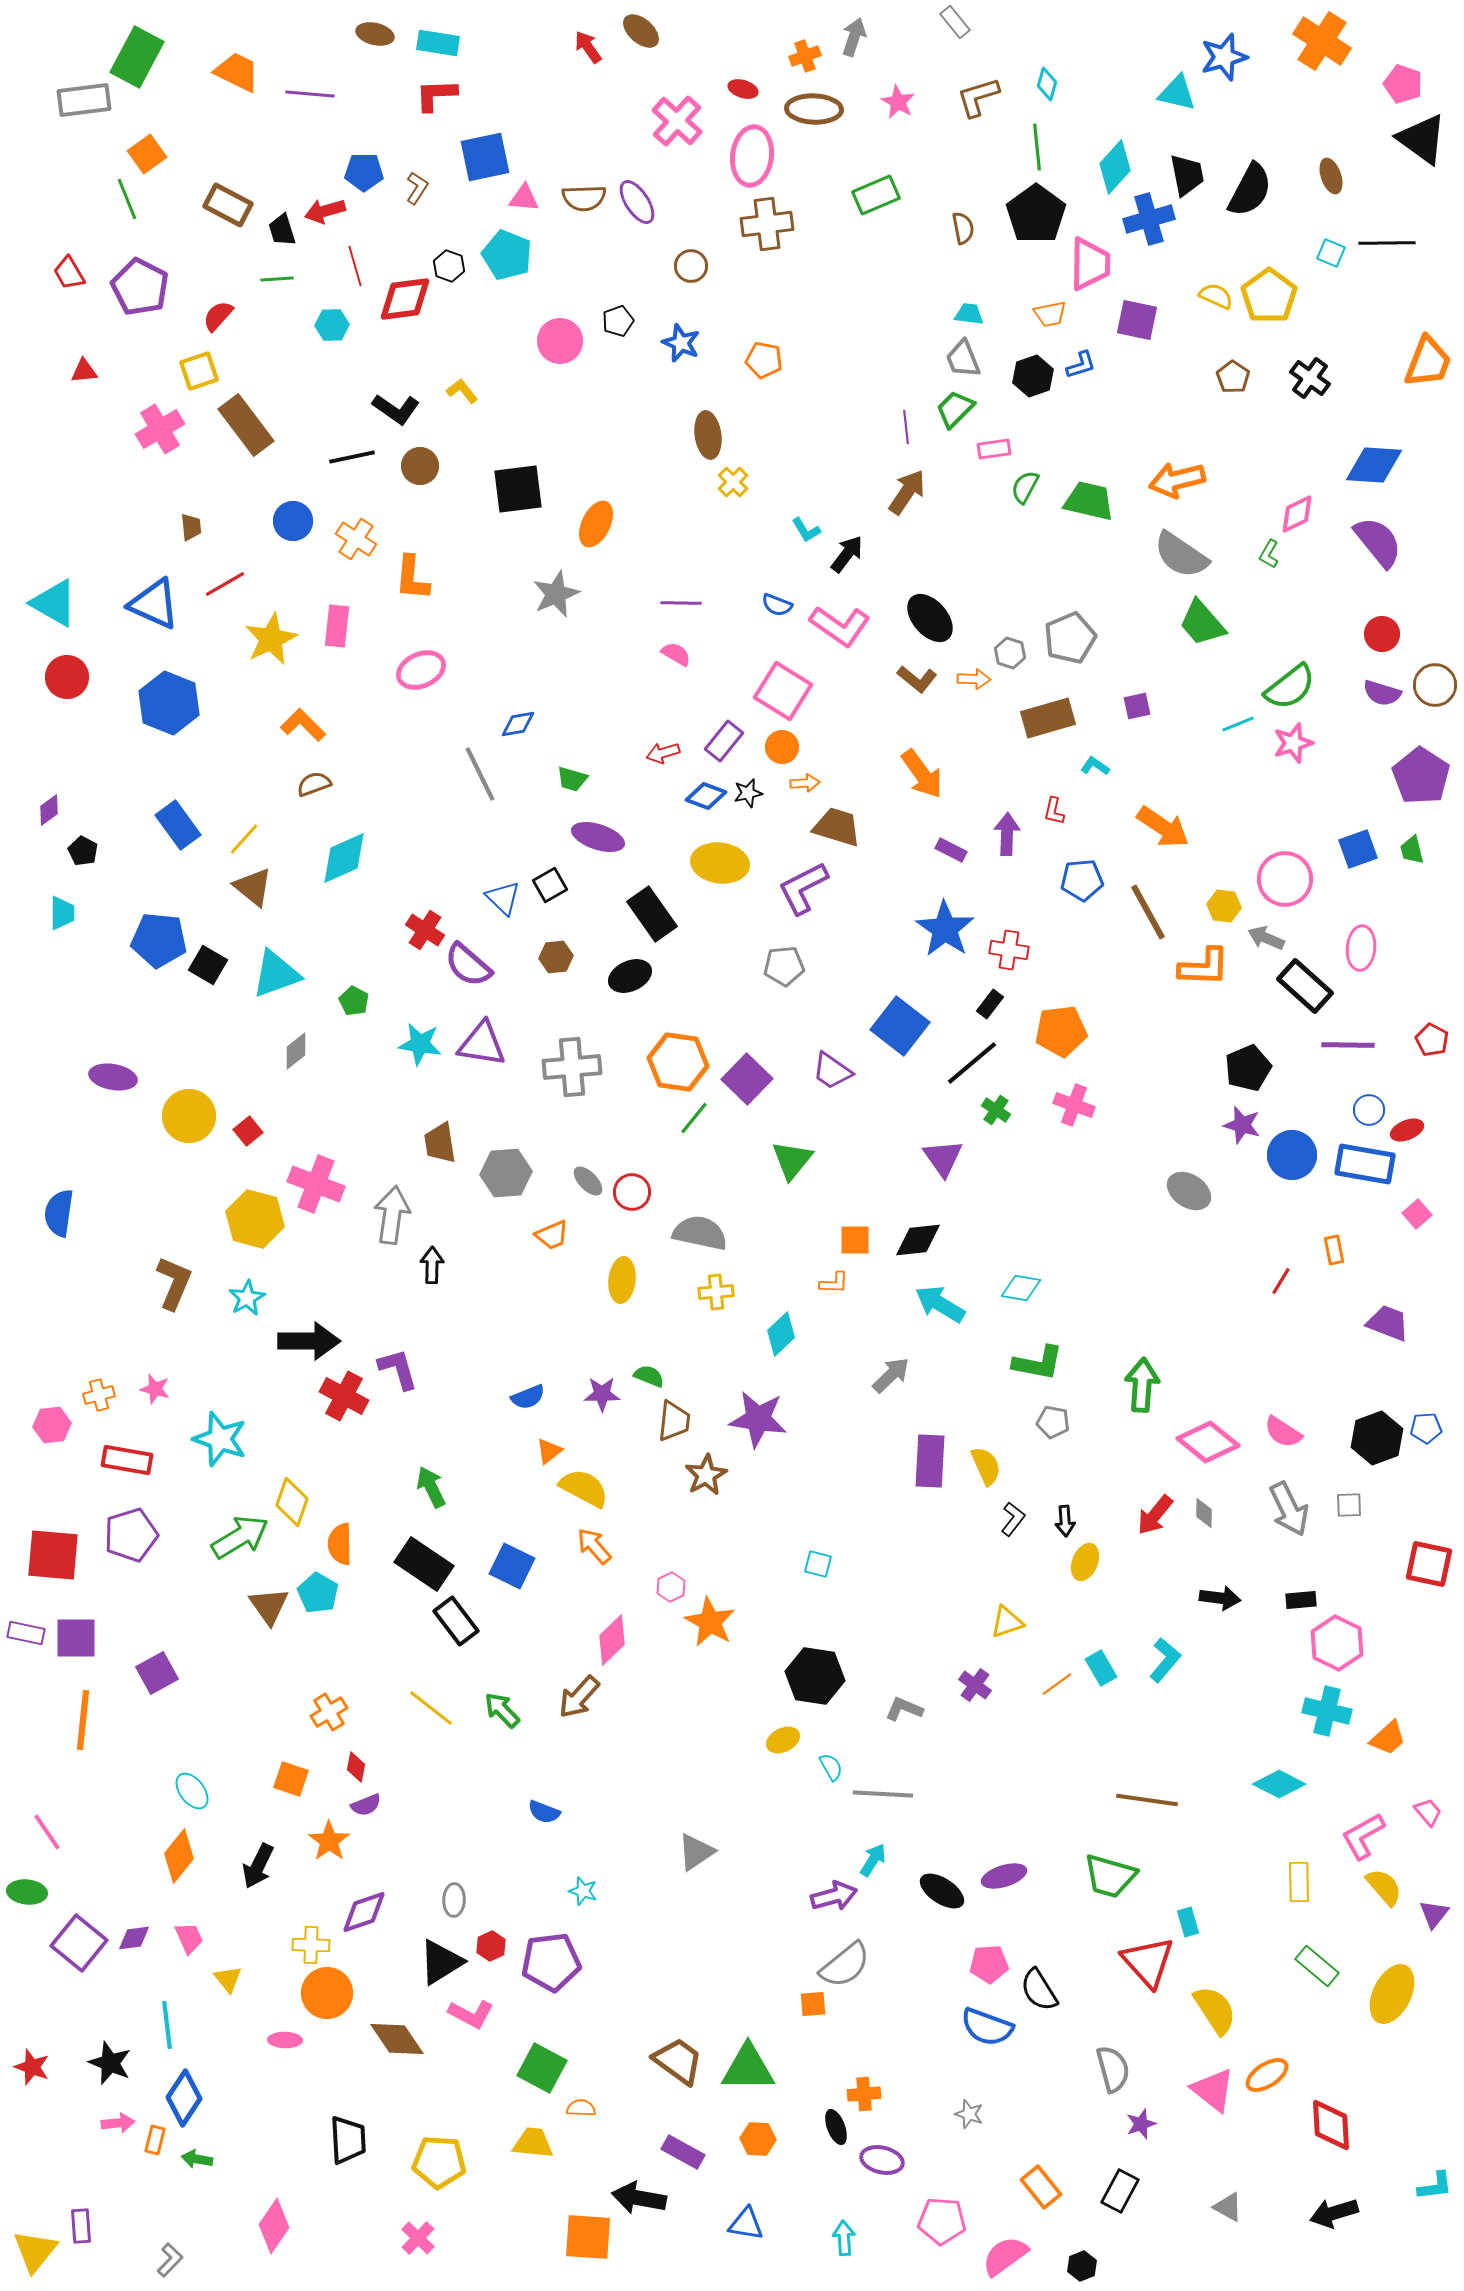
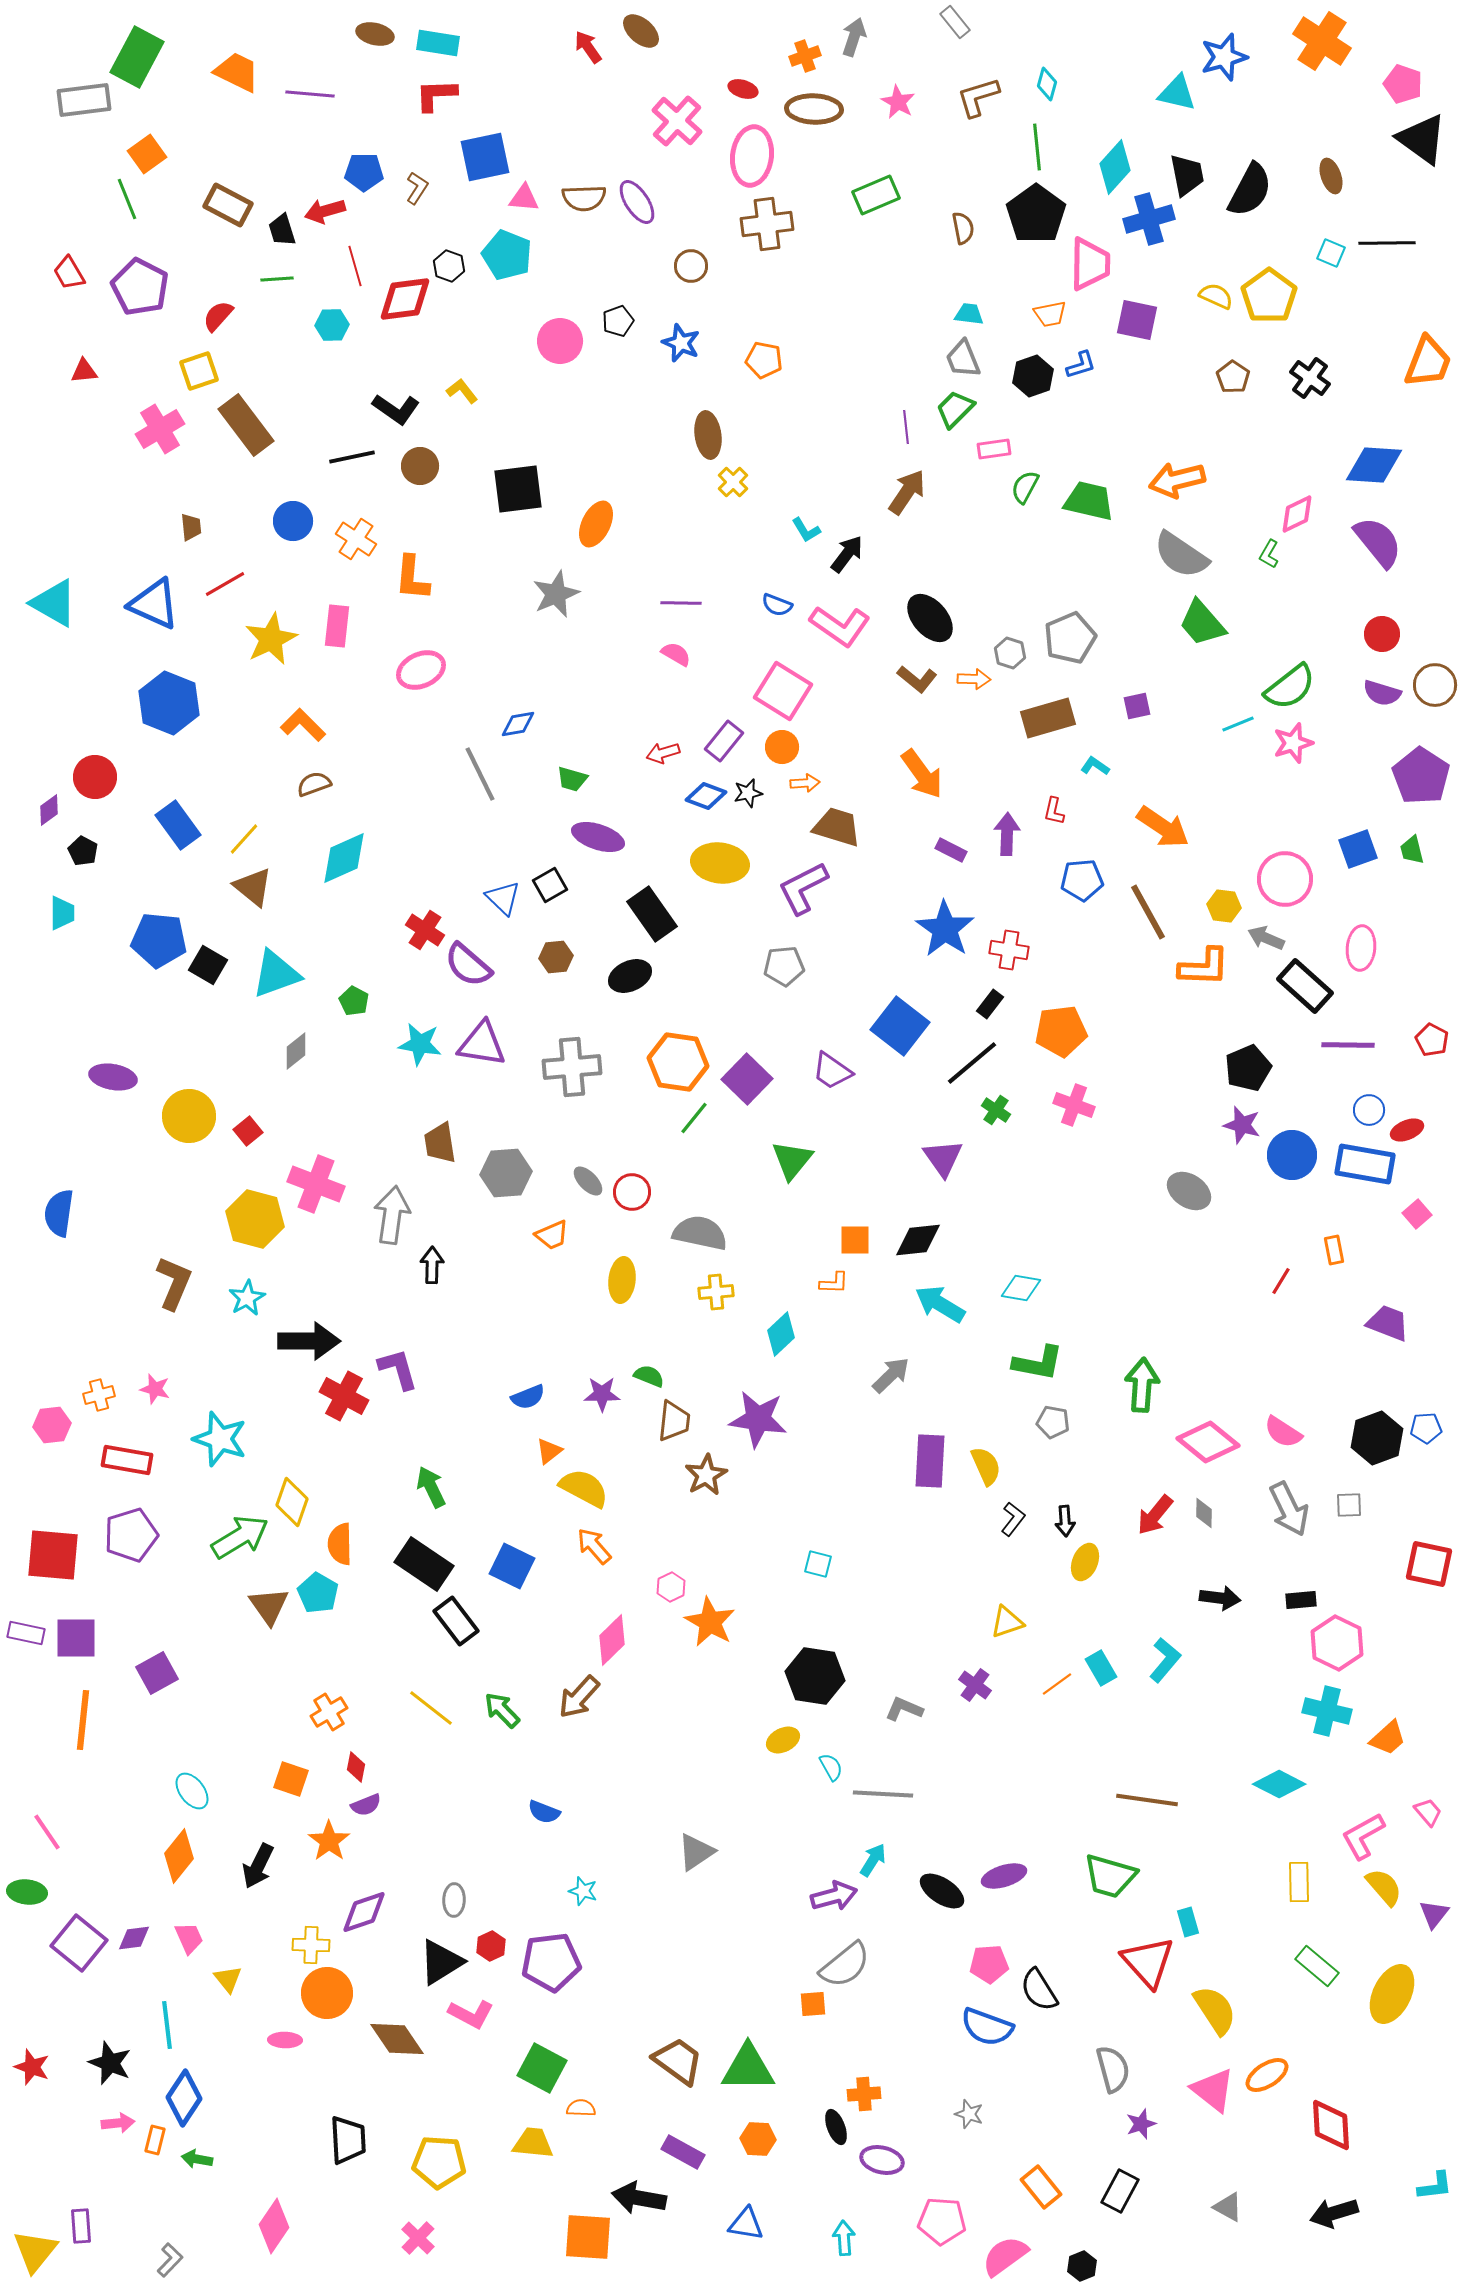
red circle at (67, 677): moved 28 px right, 100 px down
